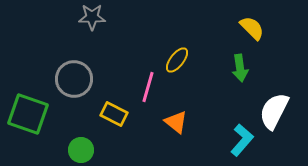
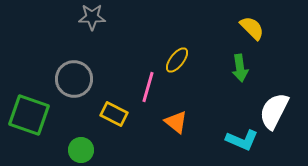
green square: moved 1 px right, 1 px down
cyan L-shape: rotated 72 degrees clockwise
